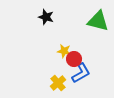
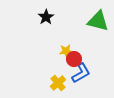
black star: rotated 21 degrees clockwise
yellow star: moved 2 px right; rotated 16 degrees counterclockwise
